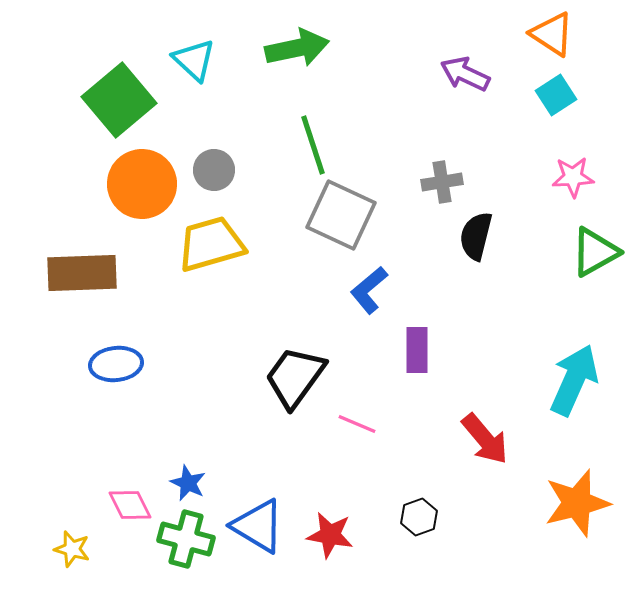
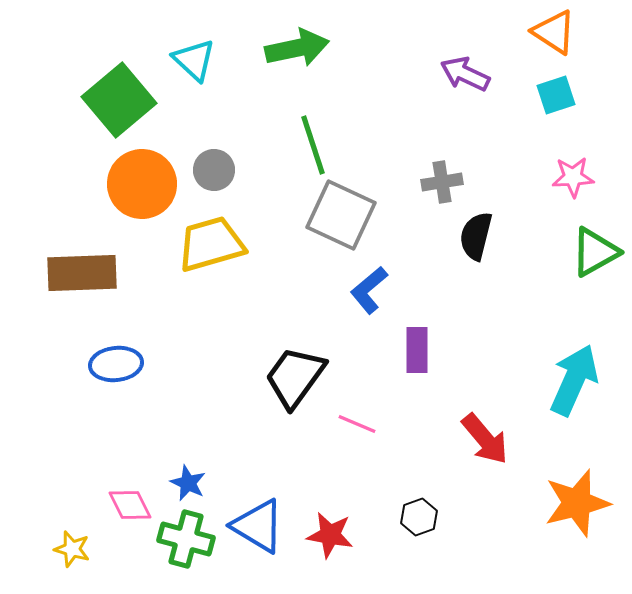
orange triangle: moved 2 px right, 2 px up
cyan square: rotated 15 degrees clockwise
